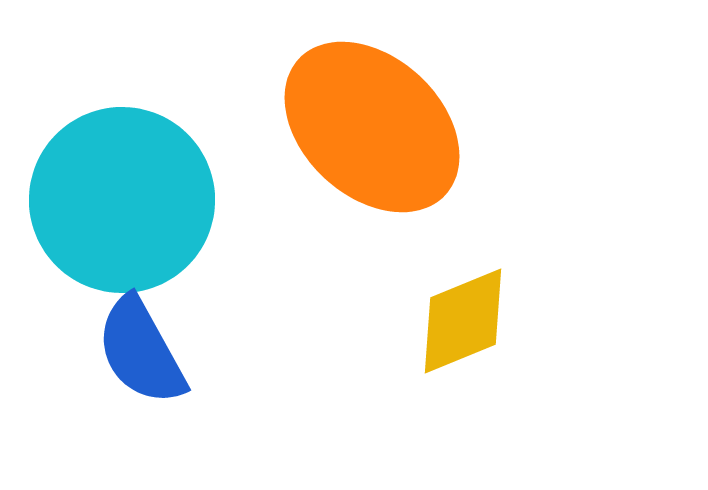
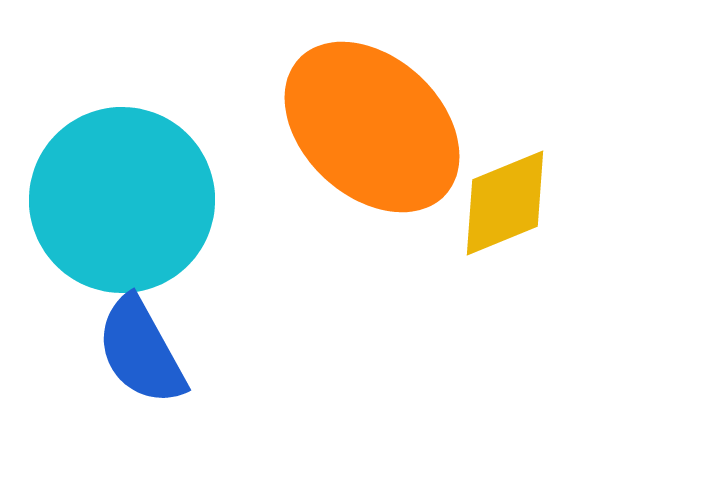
yellow diamond: moved 42 px right, 118 px up
